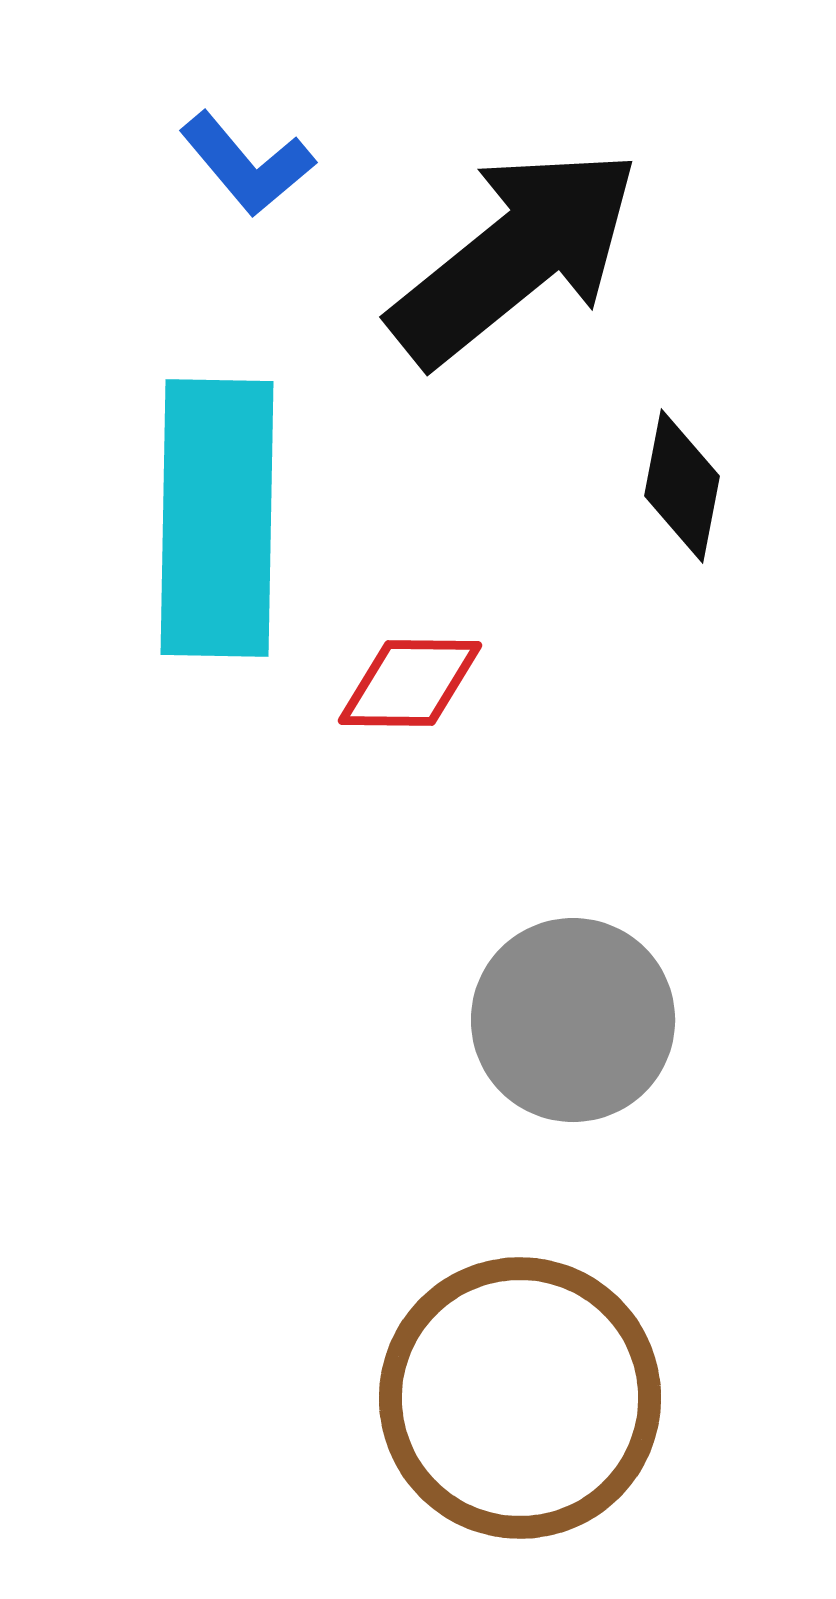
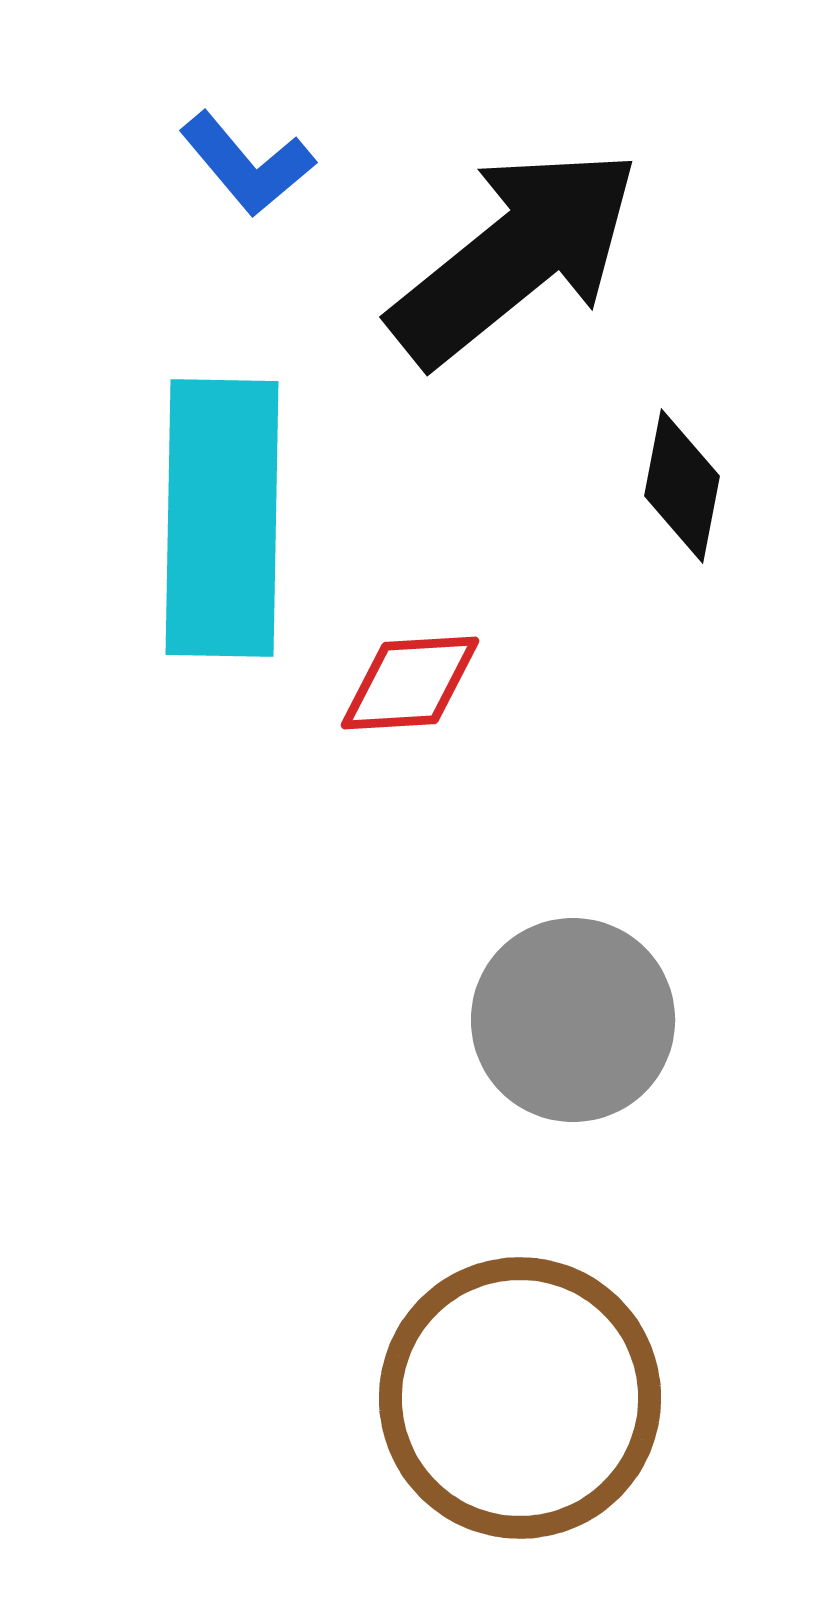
cyan rectangle: moved 5 px right
red diamond: rotated 4 degrees counterclockwise
